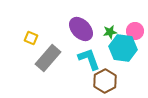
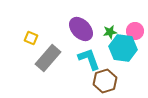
brown hexagon: rotated 10 degrees clockwise
